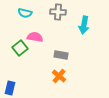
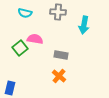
pink semicircle: moved 2 px down
